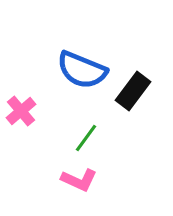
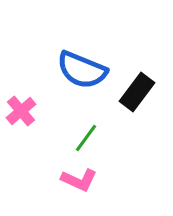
black rectangle: moved 4 px right, 1 px down
